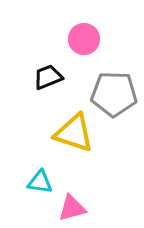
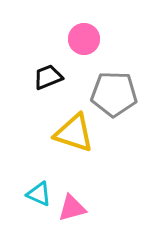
cyan triangle: moved 1 px left, 12 px down; rotated 16 degrees clockwise
